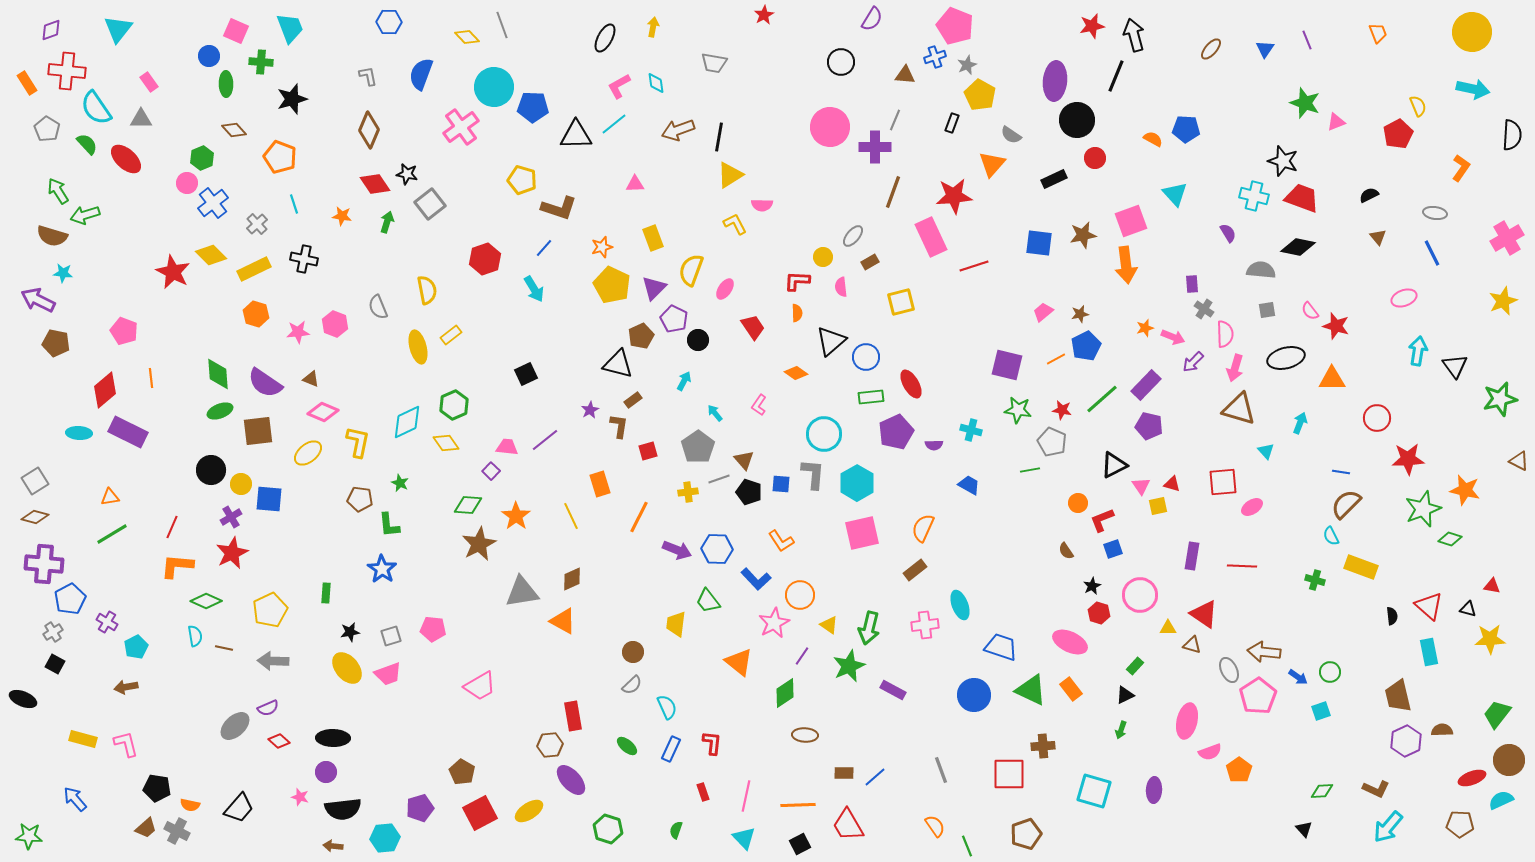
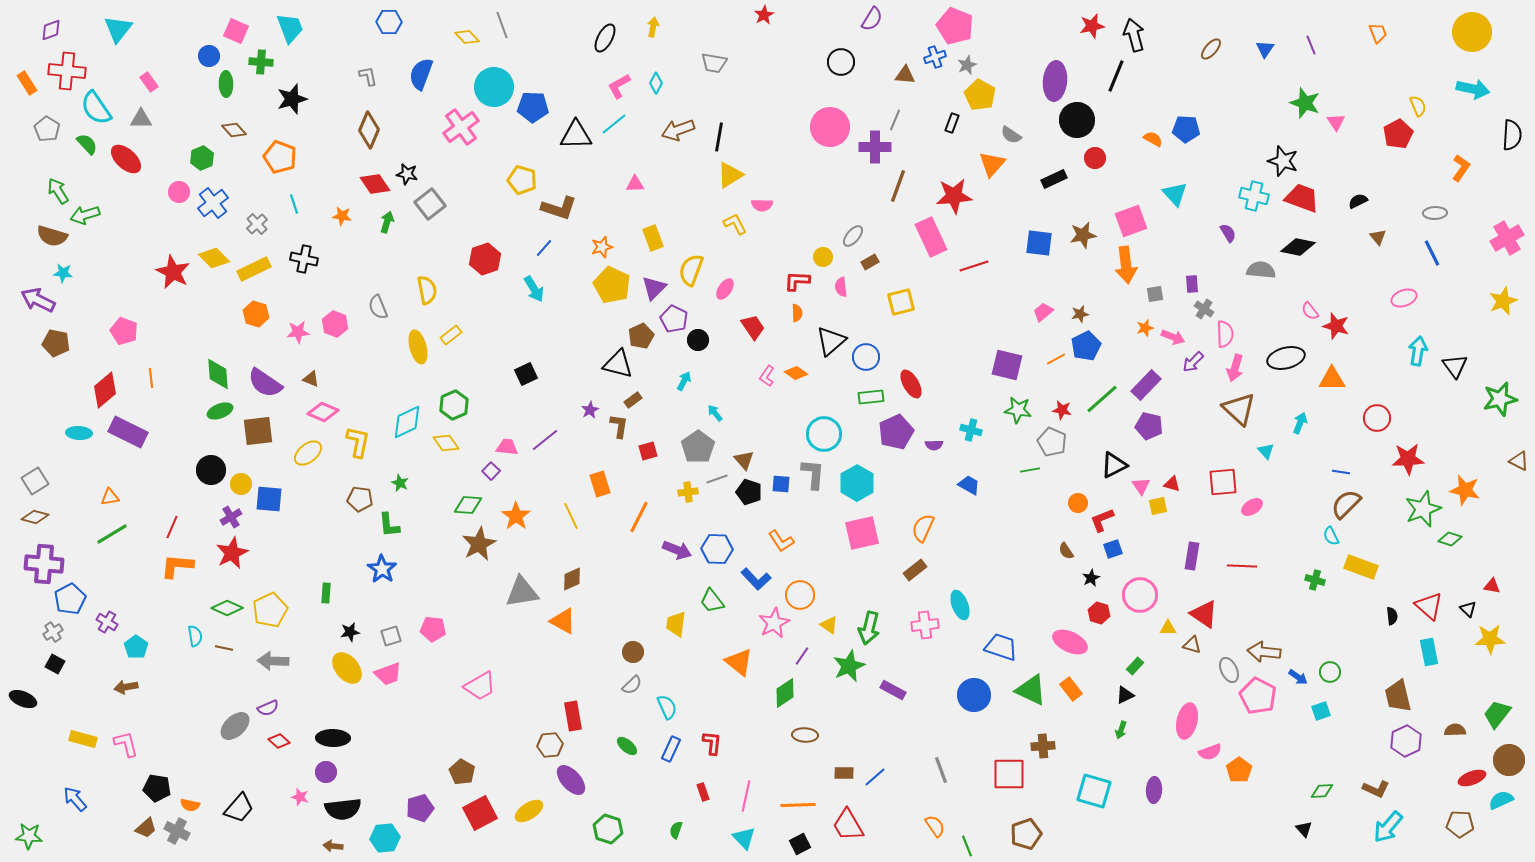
purple line at (1307, 40): moved 4 px right, 5 px down
cyan diamond at (656, 83): rotated 35 degrees clockwise
pink triangle at (1336, 122): rotated 42 degrees counterclockwise
pink circle at (187, 183): moved 8 px left, 9 px down
brown line at (893, 192): moved 5 px right, 6 px up
black semicircle at (1369, 195): moved 11 px left, 6 px down
gray ellipse at (1435, 213): rotated 10 degrees counterclockwise
yellow diamond at (211, 255): moved 3 px right, 3 px down
gray square at (1267, 310): moved 112 px left, 16 px up
pink L-shape at (759, 405): moved 8 px right, 29 px up
brown triangle at (1239, 409): rotated 27 degrees clockwise
gray line at (719, 479): moved 2 px left
black star at (1092, 586): moved 1 px left, 8 px up
green diamond at (206, 601): moved 21 px right, 7 px down
green trapezoid at (708, 601): moved 4 px right
black triangle at (1468, 609): rotated 30 degrees clockwise
cyan pentagon at (136, 647): rotated 10 degrees counterclockwise
pink pentagon at (1258, 696): rotated 12 degrees counterclockwise
brown semicircle at (1442, 730): moved 13 px right
